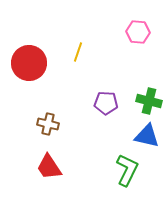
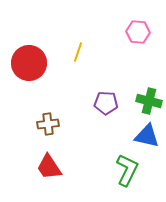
brown cross: rotated 20 degrees counterclockwise
